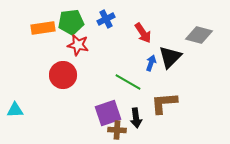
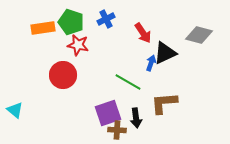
green pentagon: rotated 25 degrees clockwise
black triangle: moved 5 px left, 4 px up; rotated 20 degrees clockwise
cyan triangle: rotated 42 degrees clockwise
